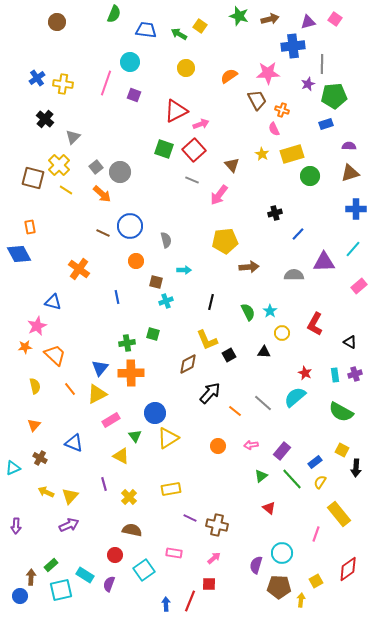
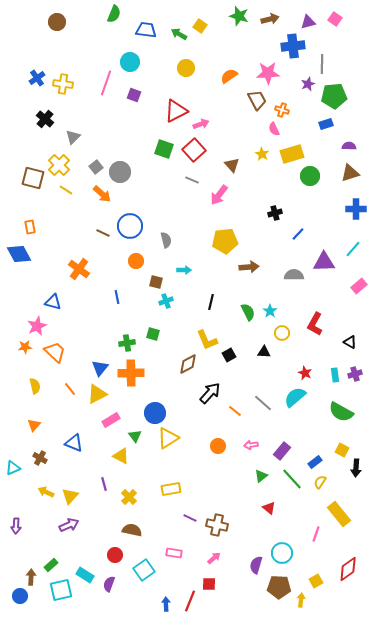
orange trapezoid at (55, 355): moved 3 px up
